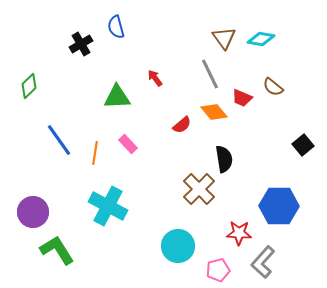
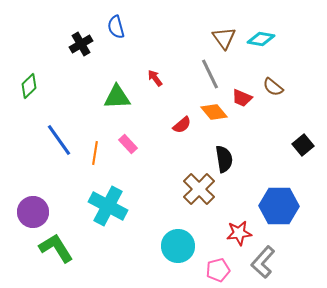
red star: rotated 10 degrees counterclockwise
green L-shape: moved 1 px left, 2 px up
